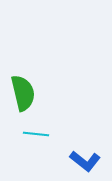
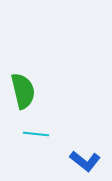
green semicircle: moved 2 px up
